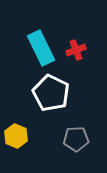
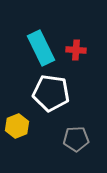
red cross: rotated 24 degrees clockwise
white pentagon: rotated 18 degrees counterclockwise
yellow hexagon: moved 1 px right, 10 px up; rotated 15 degrees clockwise
